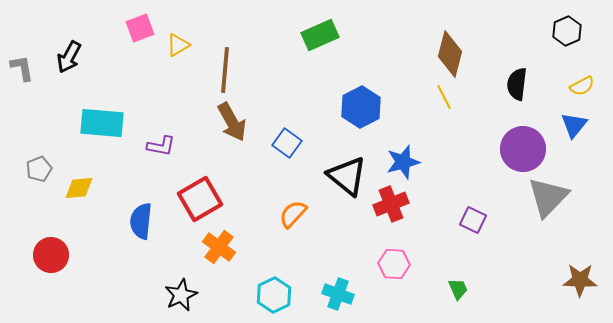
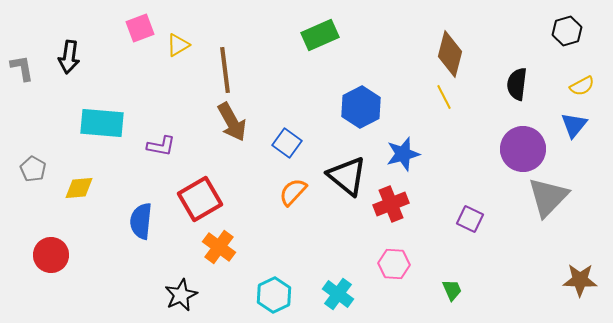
black hexagon: rotated 8 degrees clockwise
black arrow: rotated 20 degrees counterclockwise
brown line: rotated 12 degrees counterclockwise
blue star: moved 8 px up
gray pentagon: moved 6 px left; rotated 20 degrees counterclockwise
orange semicircle: moved 22 px up
purple square: moved 3 px left, 1 px up
green trapezoid: moved 6 px left, 1 px down
cyan cross: rotated 16 degrees clockwise
